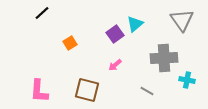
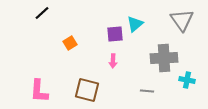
purple square: rotated 30 degrees clockwise
pink arrow: moved 2 px left, 4 px up; rotated 48 degrees counterclockwise
gray line: rotated 24 degrees counterclockwise
